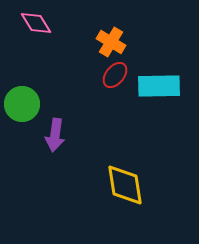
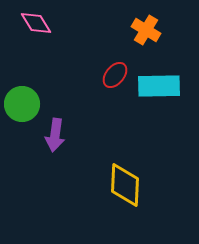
orange cross: moved 35 px right, 12 px up
yellow diamond: rotated 12 degrees clockwise
